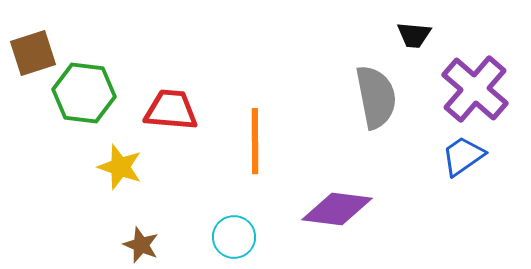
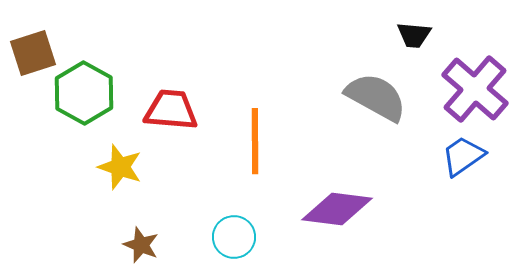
green hexagon: rotated 22 degrees clockwise
gray semicircle: rotated 50 degrees counterclockwise
